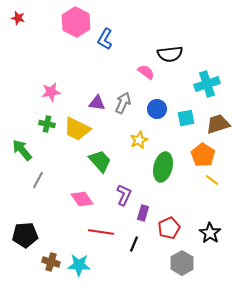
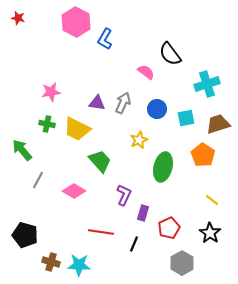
black semicircle: rotated 60 degrees clockwise
yellow line: moved 20 px down
pink diamond: moved 8 px left, 8 px up; rotated 25 degrees counterclockwise
black pentagon: rotated 20 degrees clockwise
